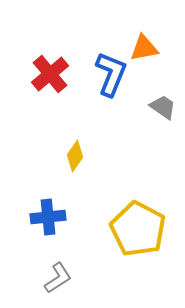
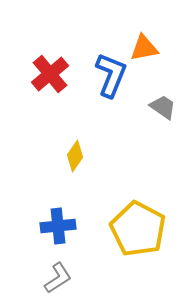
blue L-shape: moved 1 px down
blue cross: moved 10 px right, 9 px down
